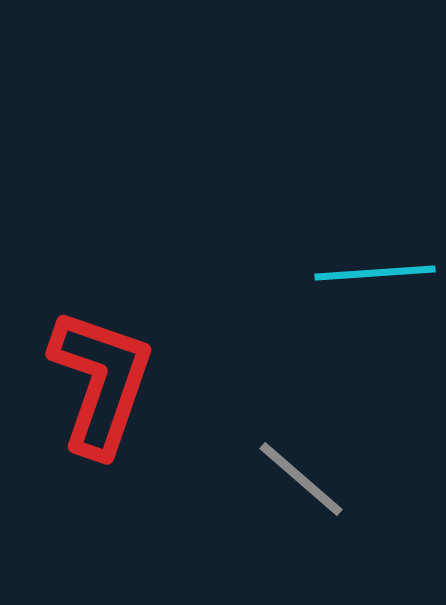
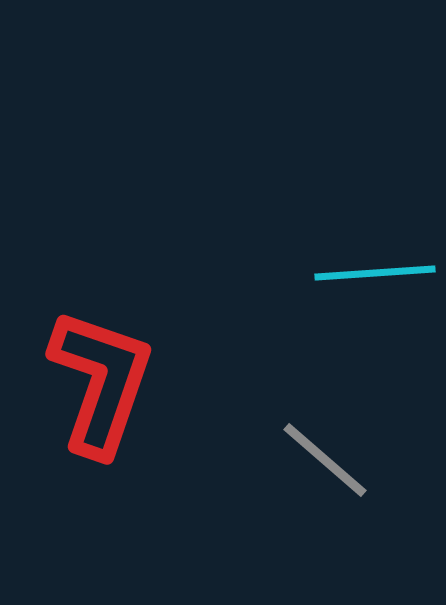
gray line: moved 24 px right, 19 px up
